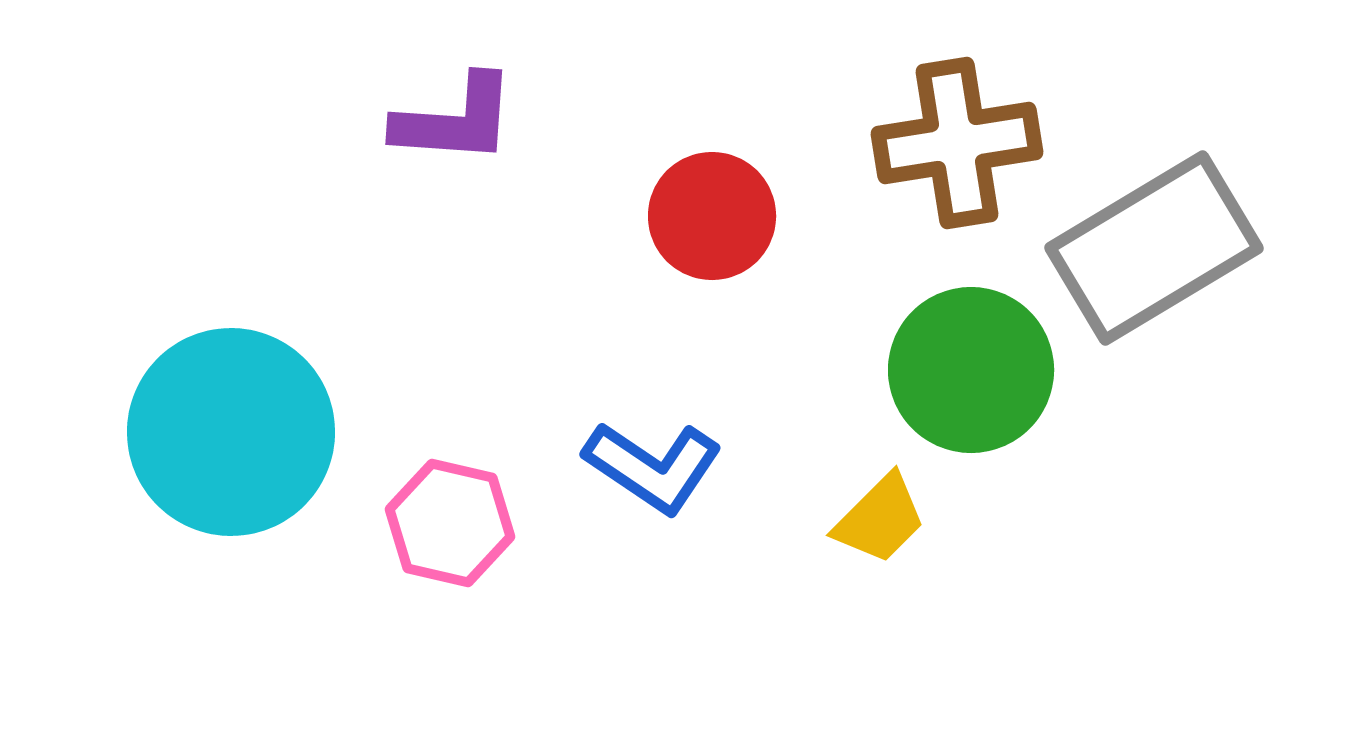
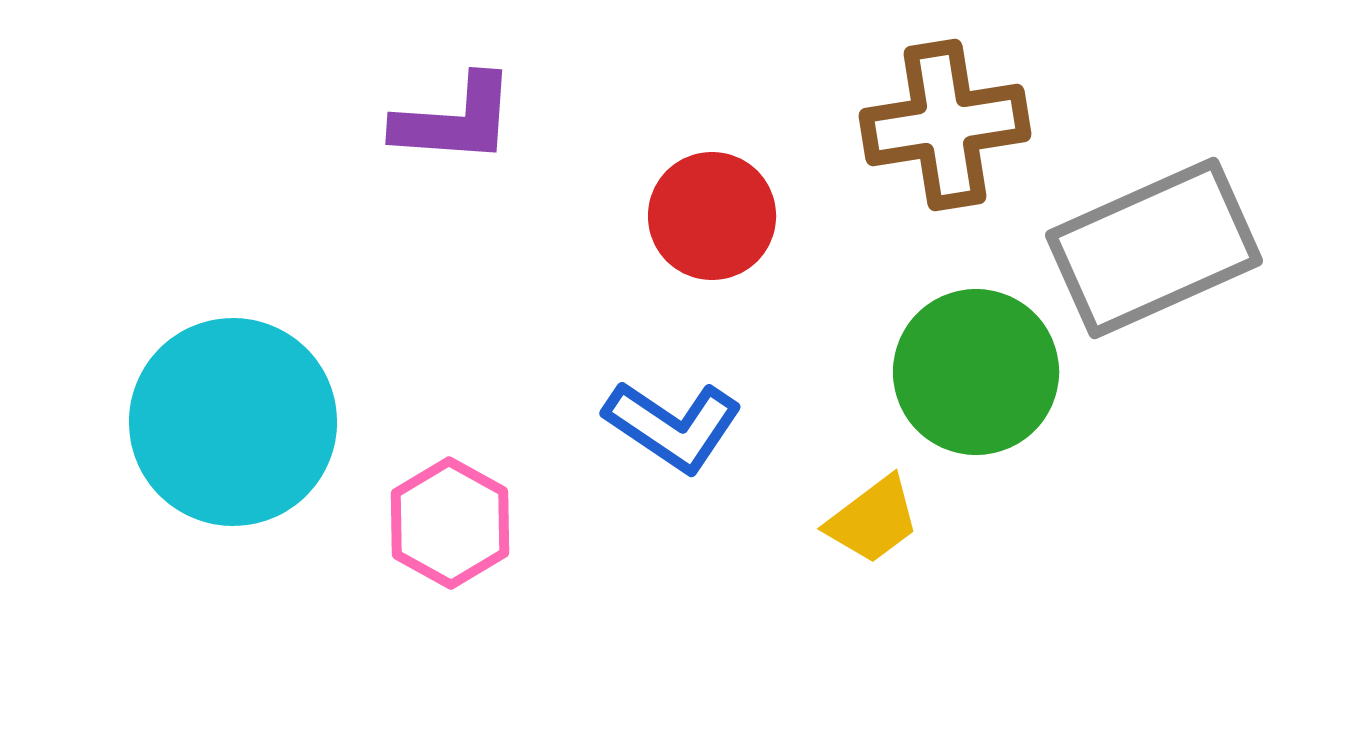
brown cross: moved 12 px left, 18 px up
gray rectangle: rotated 7 degrees clockwise
green circle: moved 5 px right, 2 px down
cyan circle: moved 2 px right, 10 px up
blue L-shape: moved 20 px right, 41 px up
yellow trapezoid: moved 7 px left, 1 px down; rotated 8 degrees clockwise
pink hexagon: rotated 16 degrees clockwise
